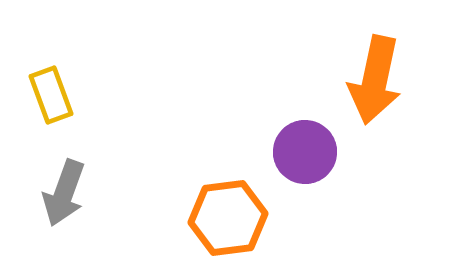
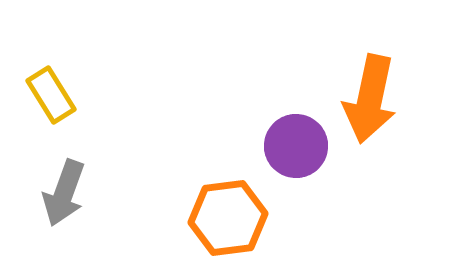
orange arrow: moved 5 px left, 19 px down
yellow rectangle: rotated 12 degrees counterclockwise
purple circle: moved 9 px left, 6 px up
